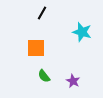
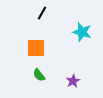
green semicircle: moved 5 px left, 1 px up
purple star: rotated 16 degrees clockwise
